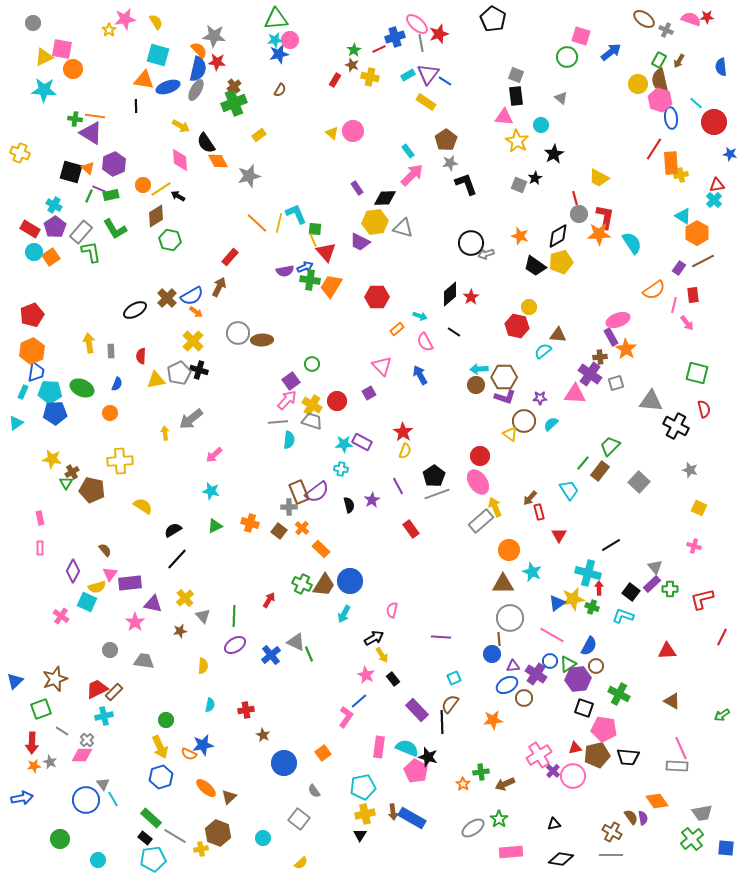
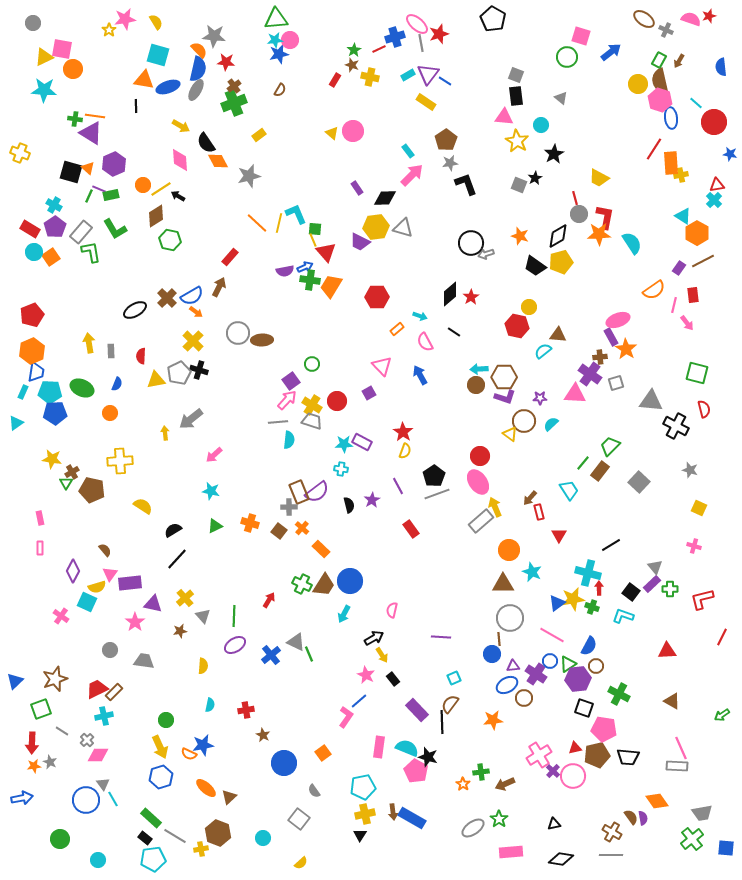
red star at (707, 17): moved 2 px right, 1 px up; rotated 16 degrees counterclockwise
red star at (217, 62): moved 9 px right
yellow hexagon at (375, 222): moved 1 px right, 5 px down
pink diamond at (82, 755): moved 16 px right
